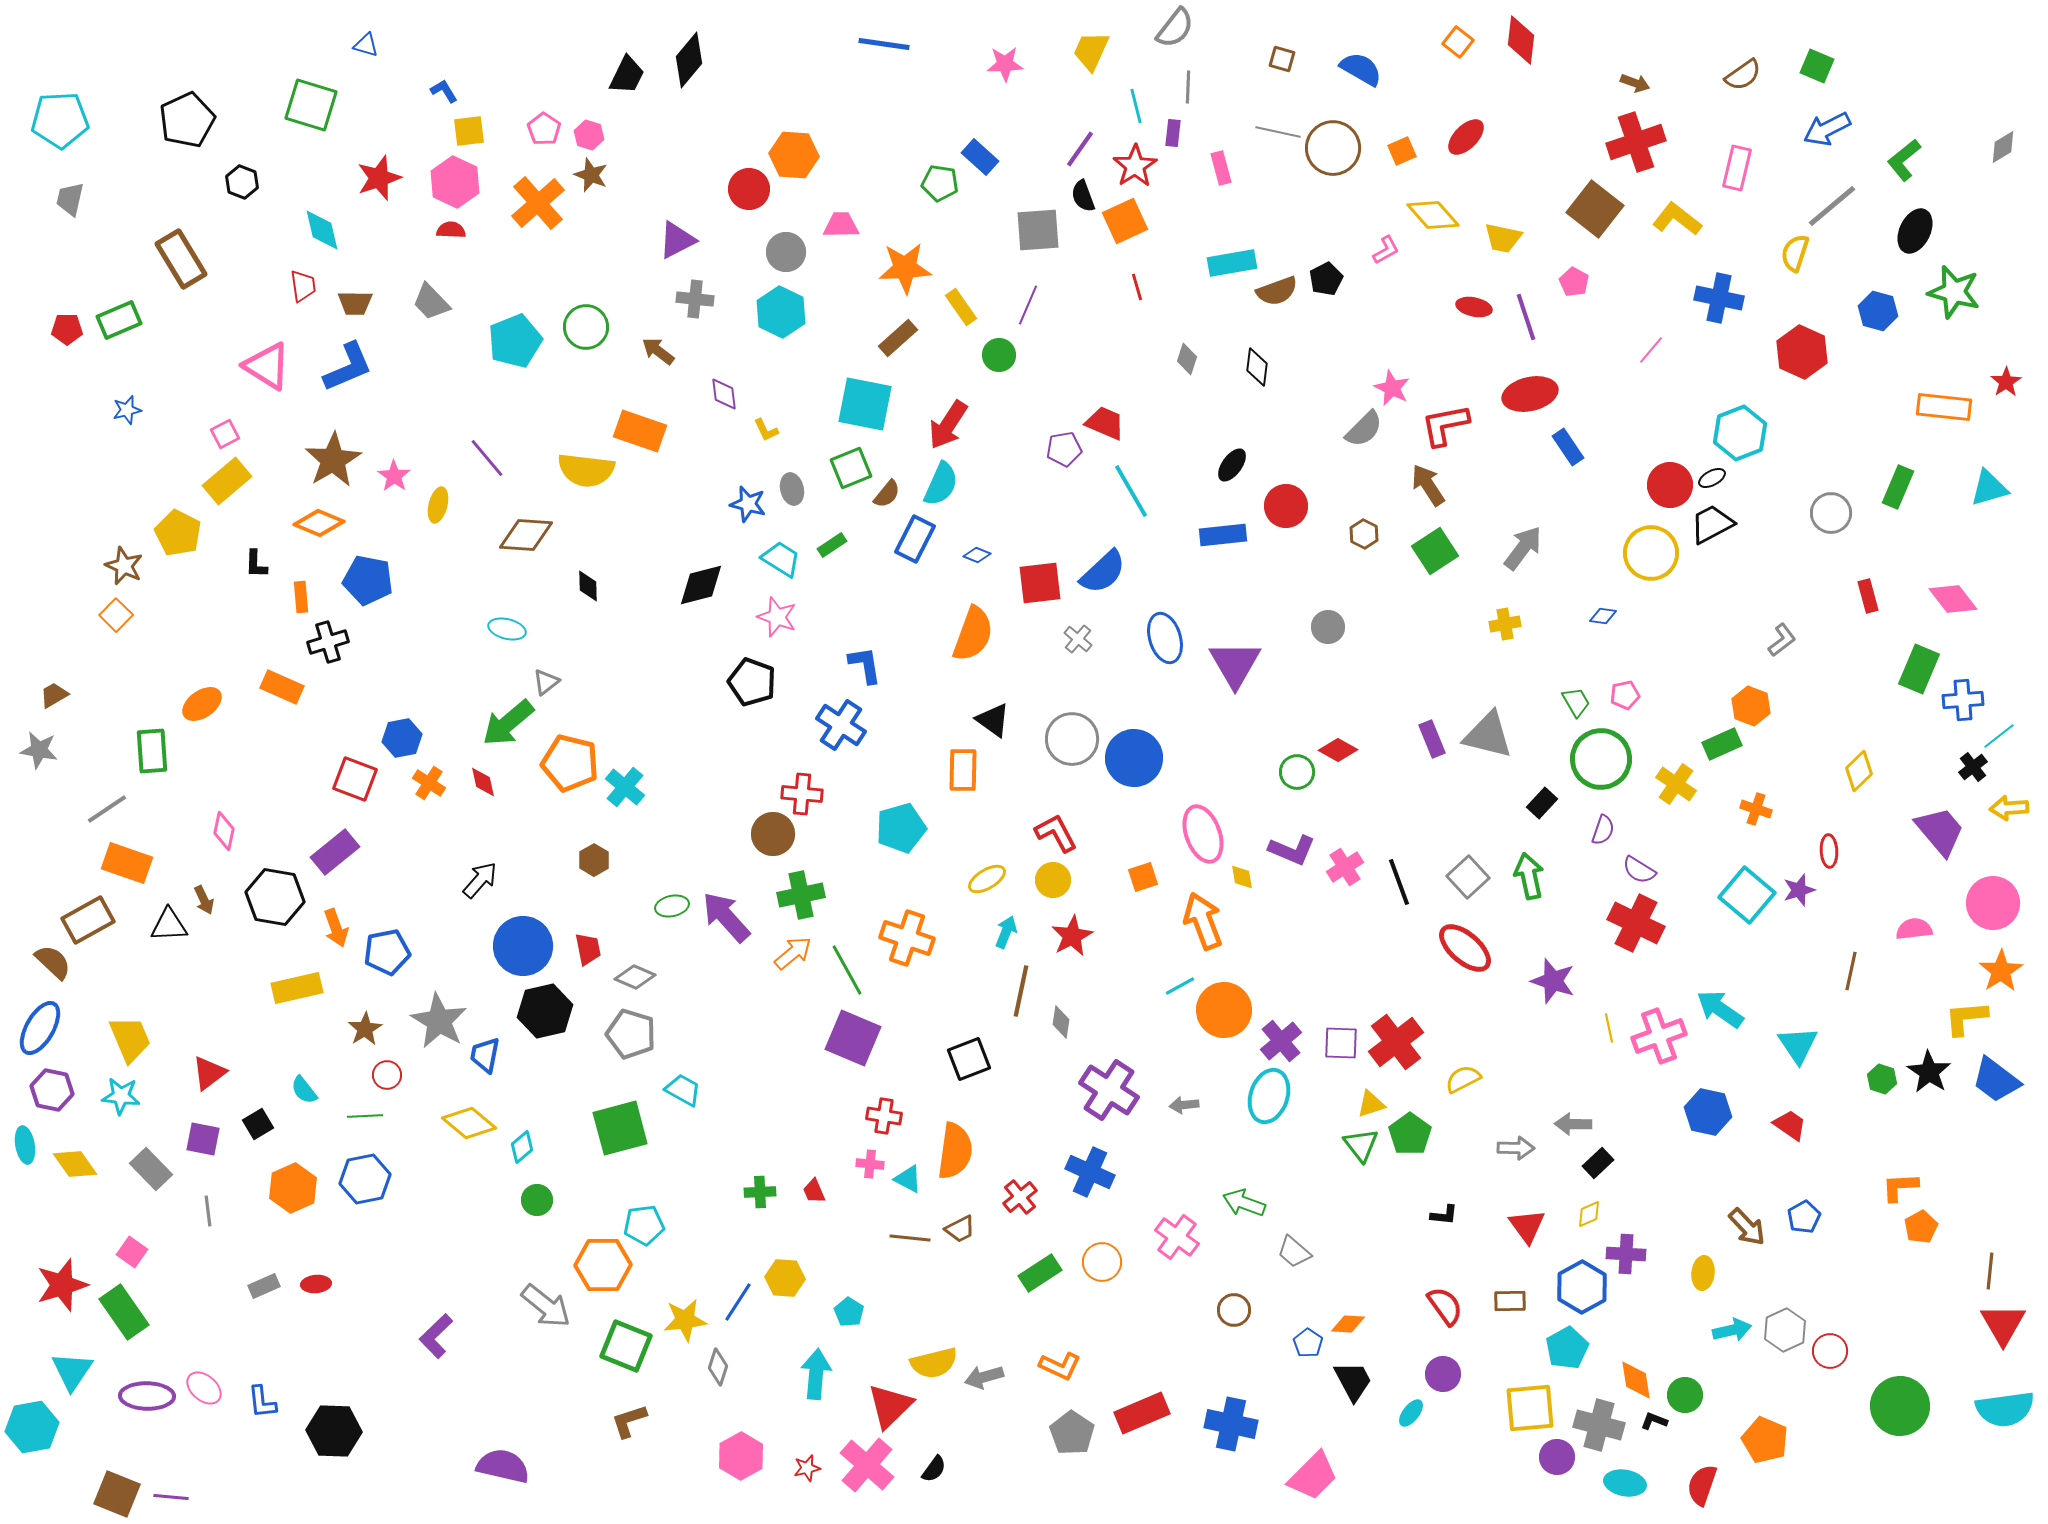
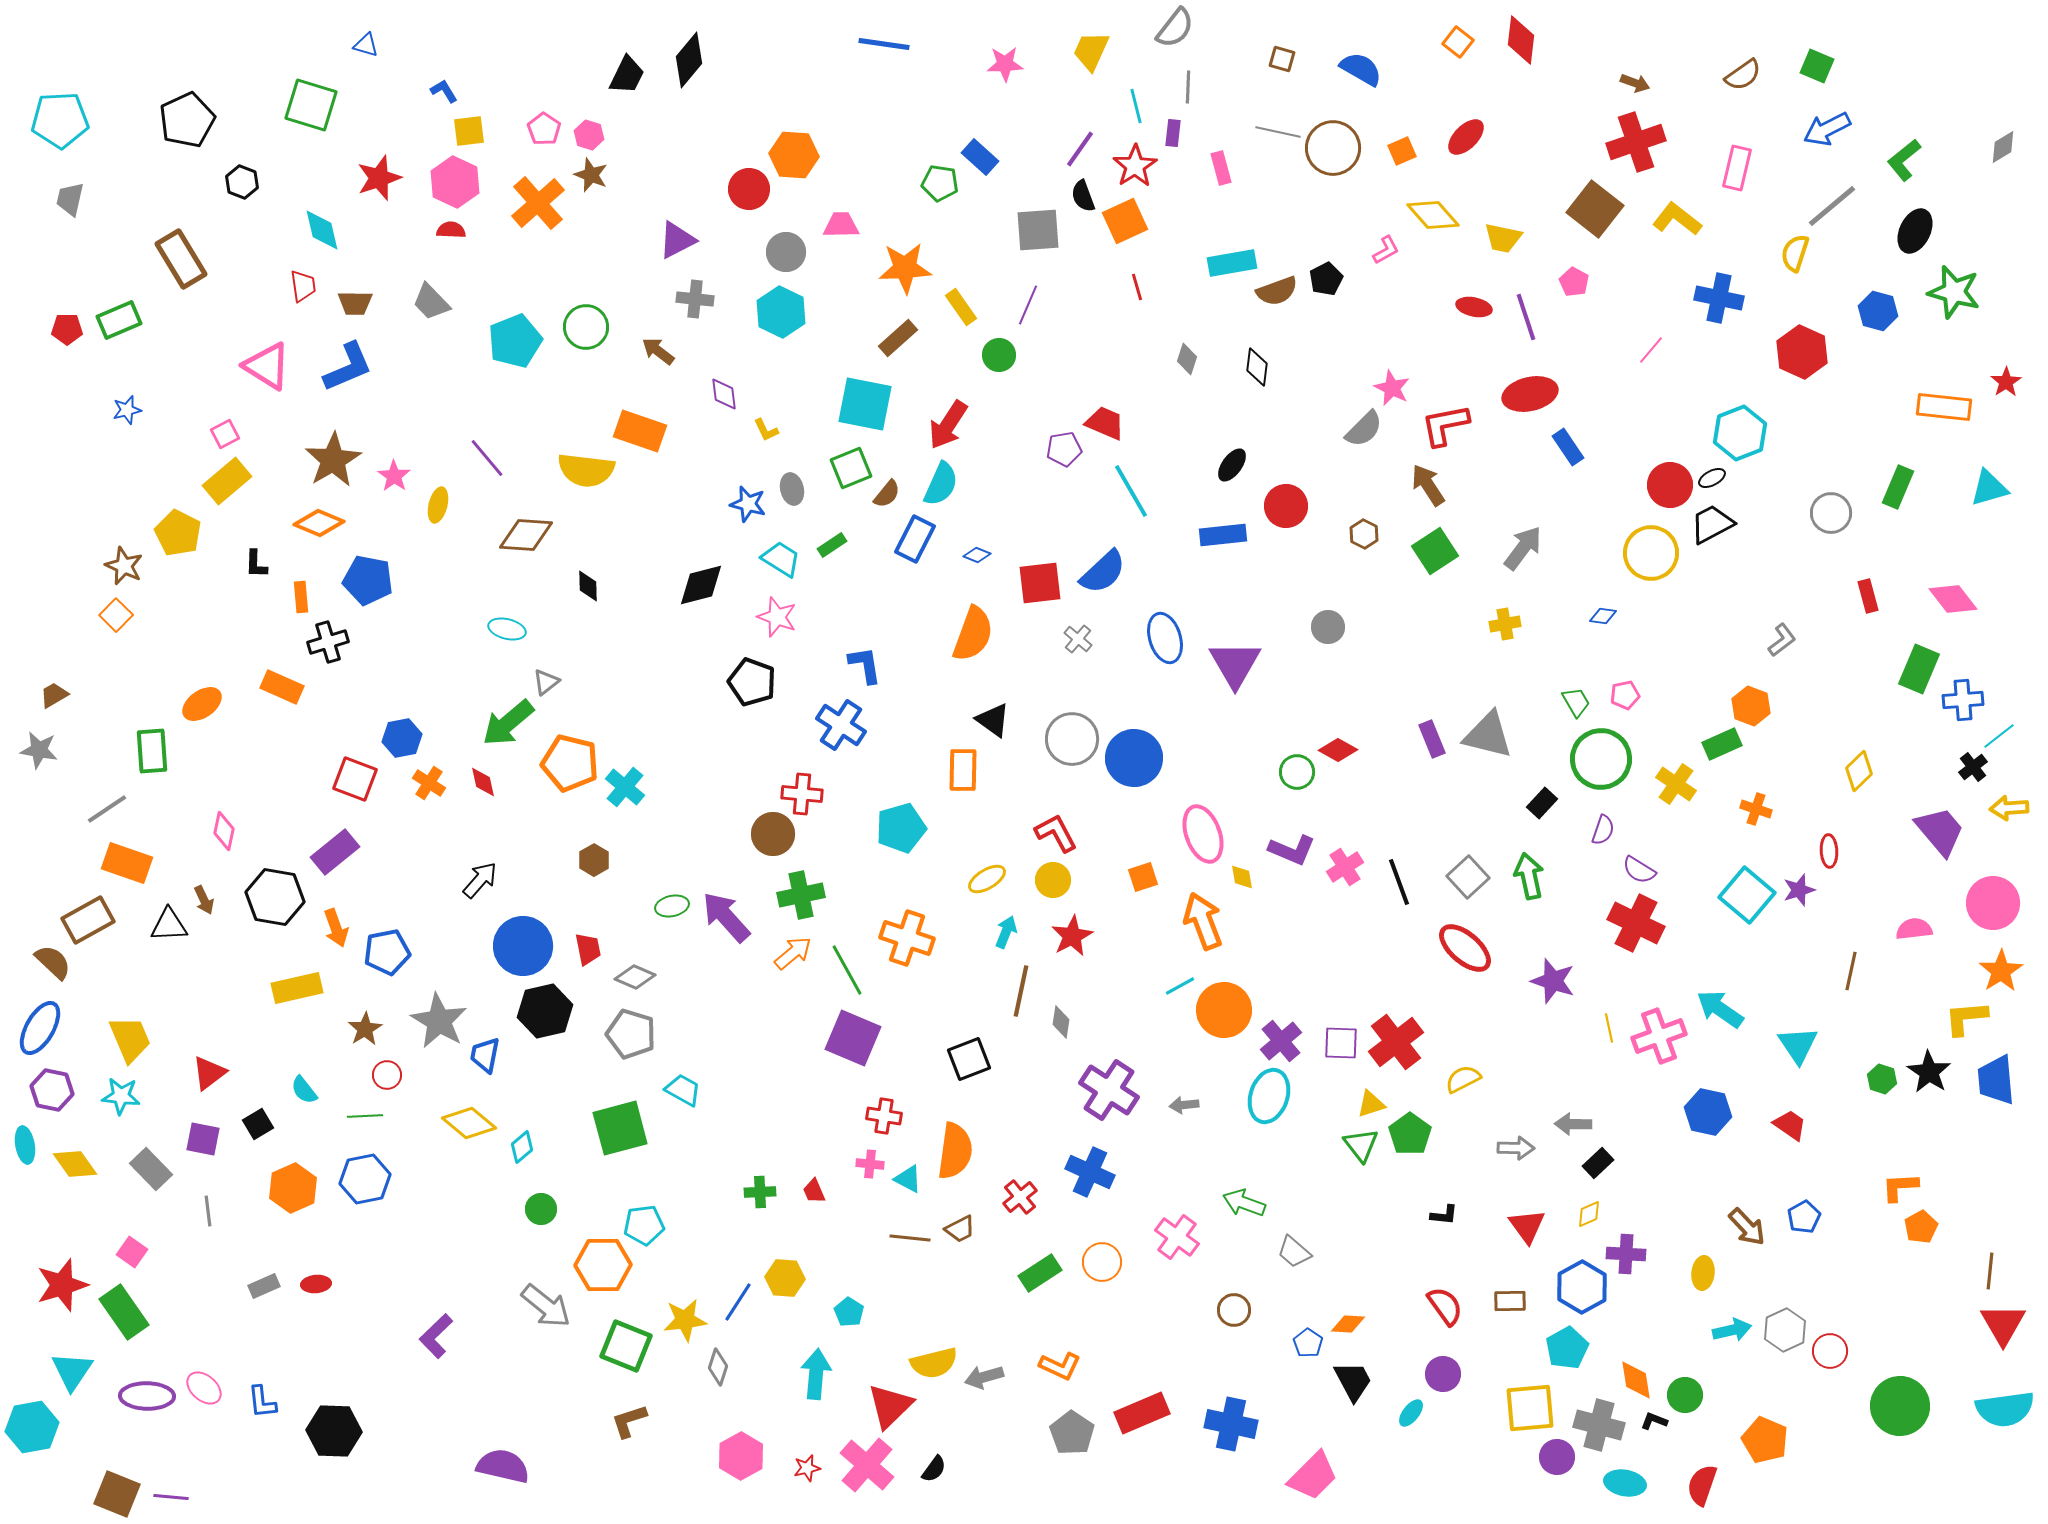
blue trapezoid at (1996, 1080): rotated 48 degrees clockwise
green circle at (537, 1200): moved 4 px right, 9 px down
